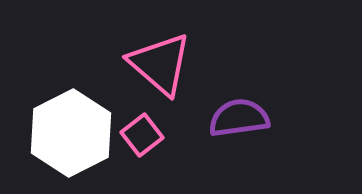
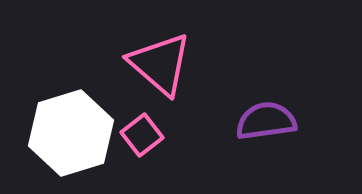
purple semicircle: moved 27 px right, 3 px down
white hexagon: rotated 10 degrees clockwise
